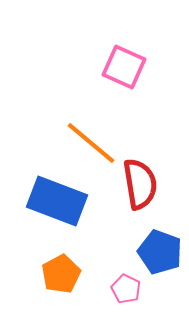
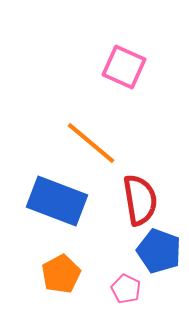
red semicircle: moved 16 px down
blue pentagon: moved 1 px left, 1 px up
